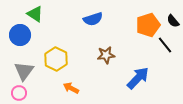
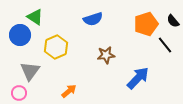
green triangle: moved 3 px down
orange pentagon: moved 2 px left, 1 px up
yellow hexagon: moved 12 px up; rotated 10 degrees clockwise
gray triangle: moved 6 px right
orange arrow: moved 2 px left, 3 px down; rotated 112 degrees clockwise
